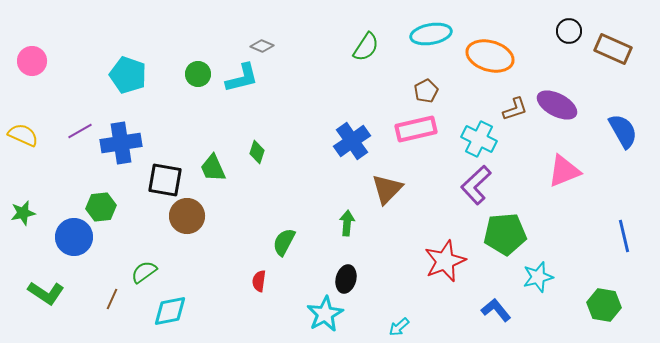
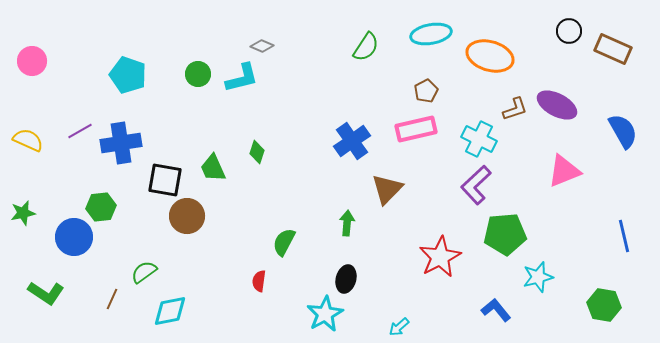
yellow semicircle at (23, 135): moved 5 px right, 5 px down
red star at (445, 261): moved 5 px left, 4 px up; rotated 6 degrees counterclockwise
